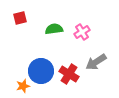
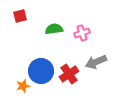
red square: moved 2 px up
pink cross: moved 1 px down; rotated 14 degrees clockwise
gray arrow: rotated 10 degrees clockwise
red cross: rotated 24 degrees clockwise
